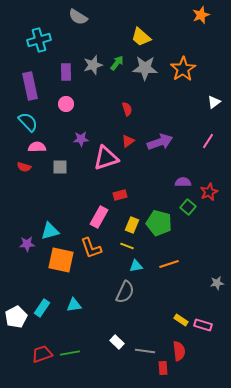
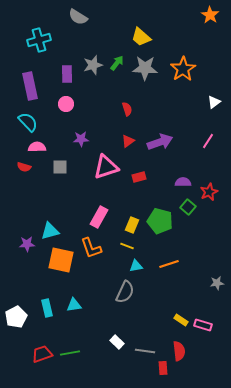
orange star at (201, 15): moved 9 px right; rotated 18 degrees counterclockwise
purple rectangle at (66, 72): moved 1 px right, 2 px down
pink triangle at (106, 158): moved 9 px down
red rectangle at (120, 195): moved 19 px right, 18 px up
green pentagon at (159, 223): moved 1 px right, 2 px up
cyan rectangle at (42, 308): moved 5 px right; rotated 48 degrees counterclockwise
